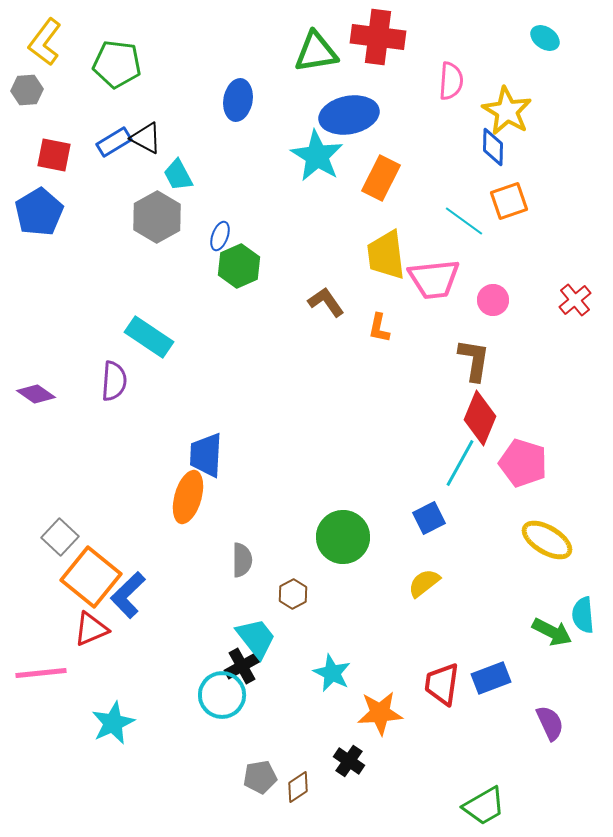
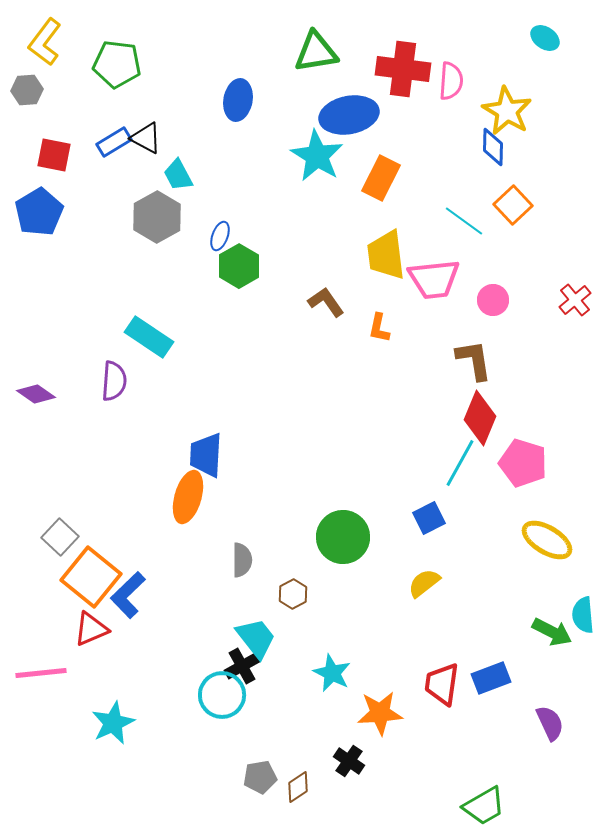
red cross at (378, 37): moved 25 px right, 32 px down
orange square at (509, 201): moved 4 px right, 4 px down; rotated 24 degrees counterclockwise
green hexagon at (239, 266): rotated 6 degrees counterclockwise
brown L-shape at (474, 360): rotated 18 degrees counterclockwise
